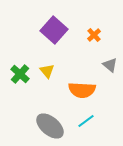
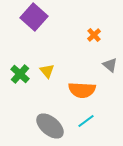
purple square: moved 20 px left, 13 px up
